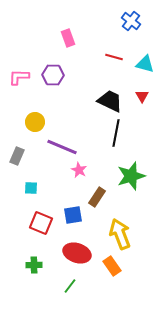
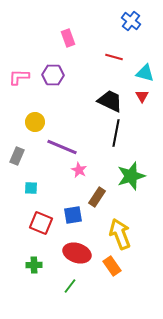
cyan triangle: moved 9 px down
